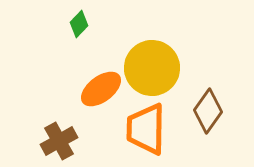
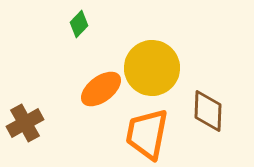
brown diamond: rotated 33 degrees counterclockwise
orange trapezoid: moved 1 px right, 5 px down; rotated 10 degrees clockwise
brown cross: moved 34 px left, 18 px up
